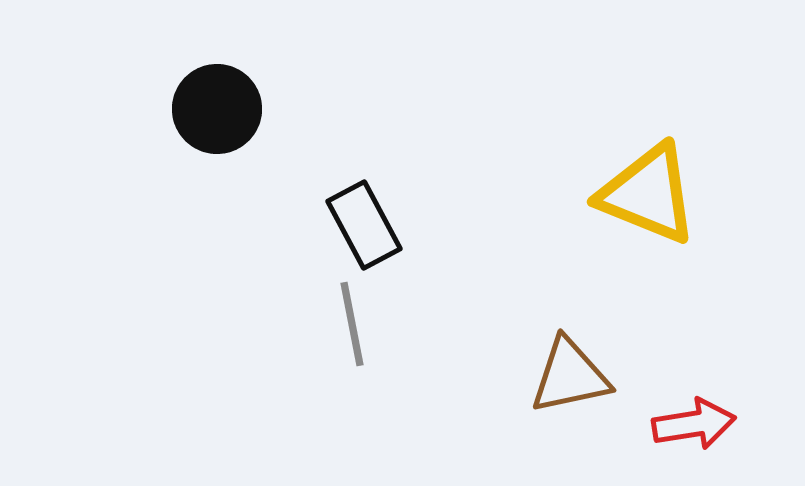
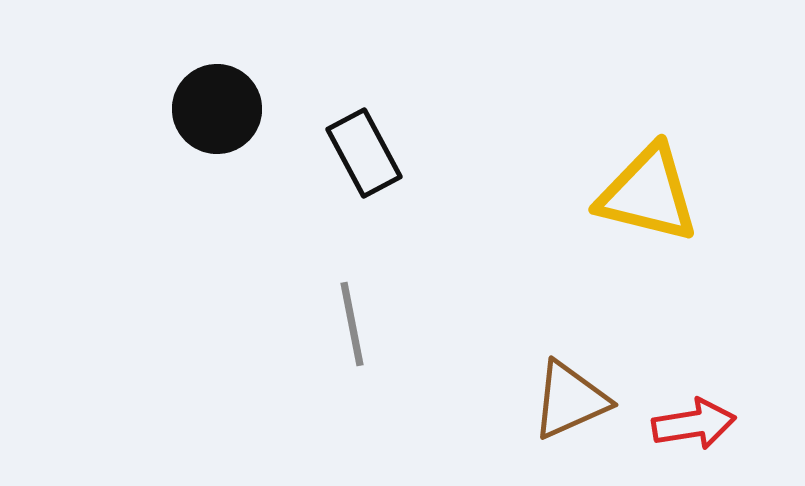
yellow triangle: rotated 8 degrees counterclockwise
black rectangle: moved 72 px up
brown triangle: moved 24 px down; rotated 12 degrees counterclockwise
